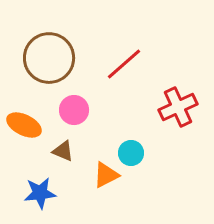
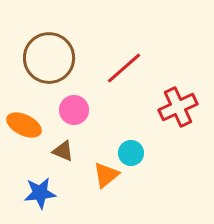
red line: moved 4 px down
orange triangle: rotated 12 degrees counterclockwise
